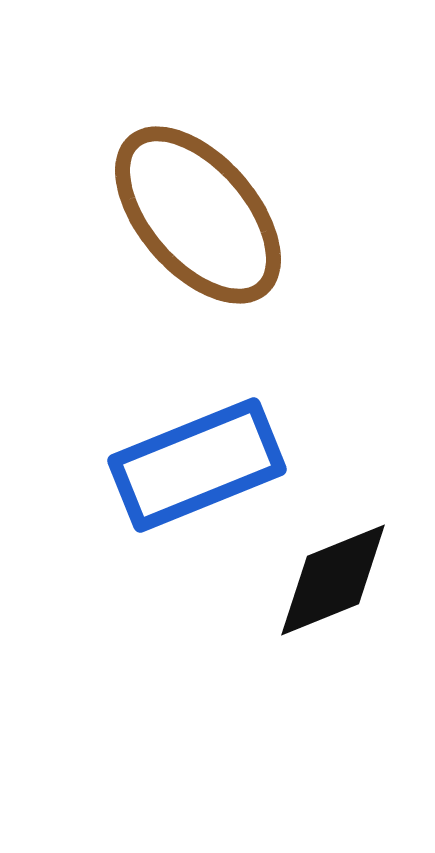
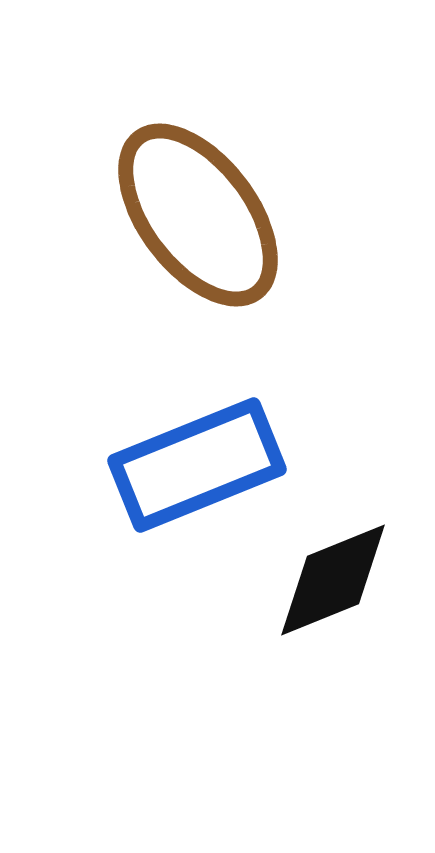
brown ellipse: rotated 4 degrees clockwise
